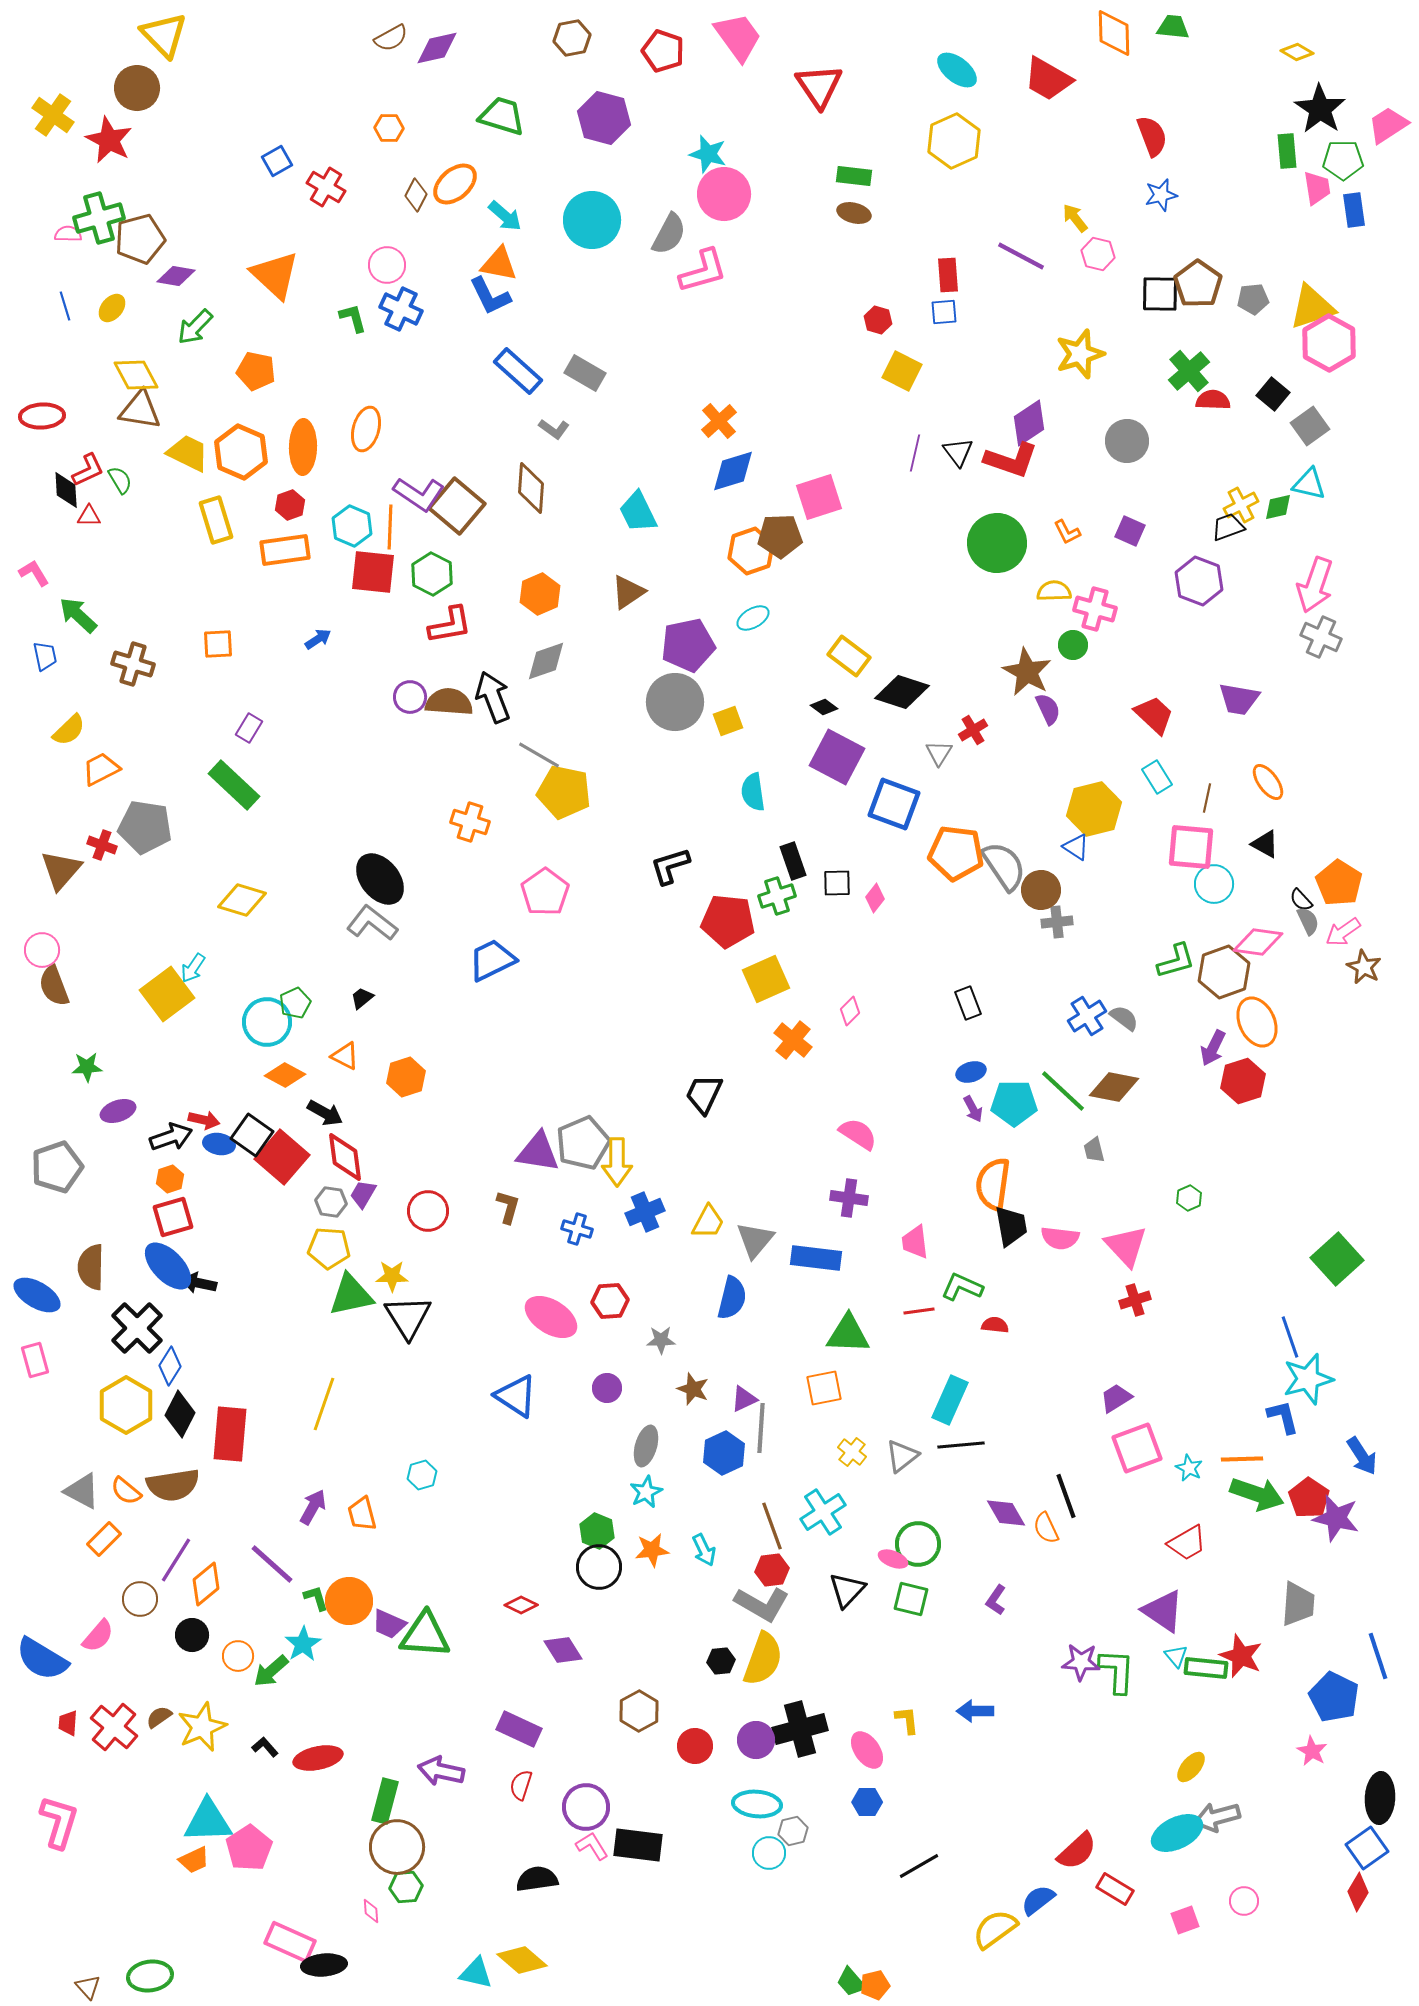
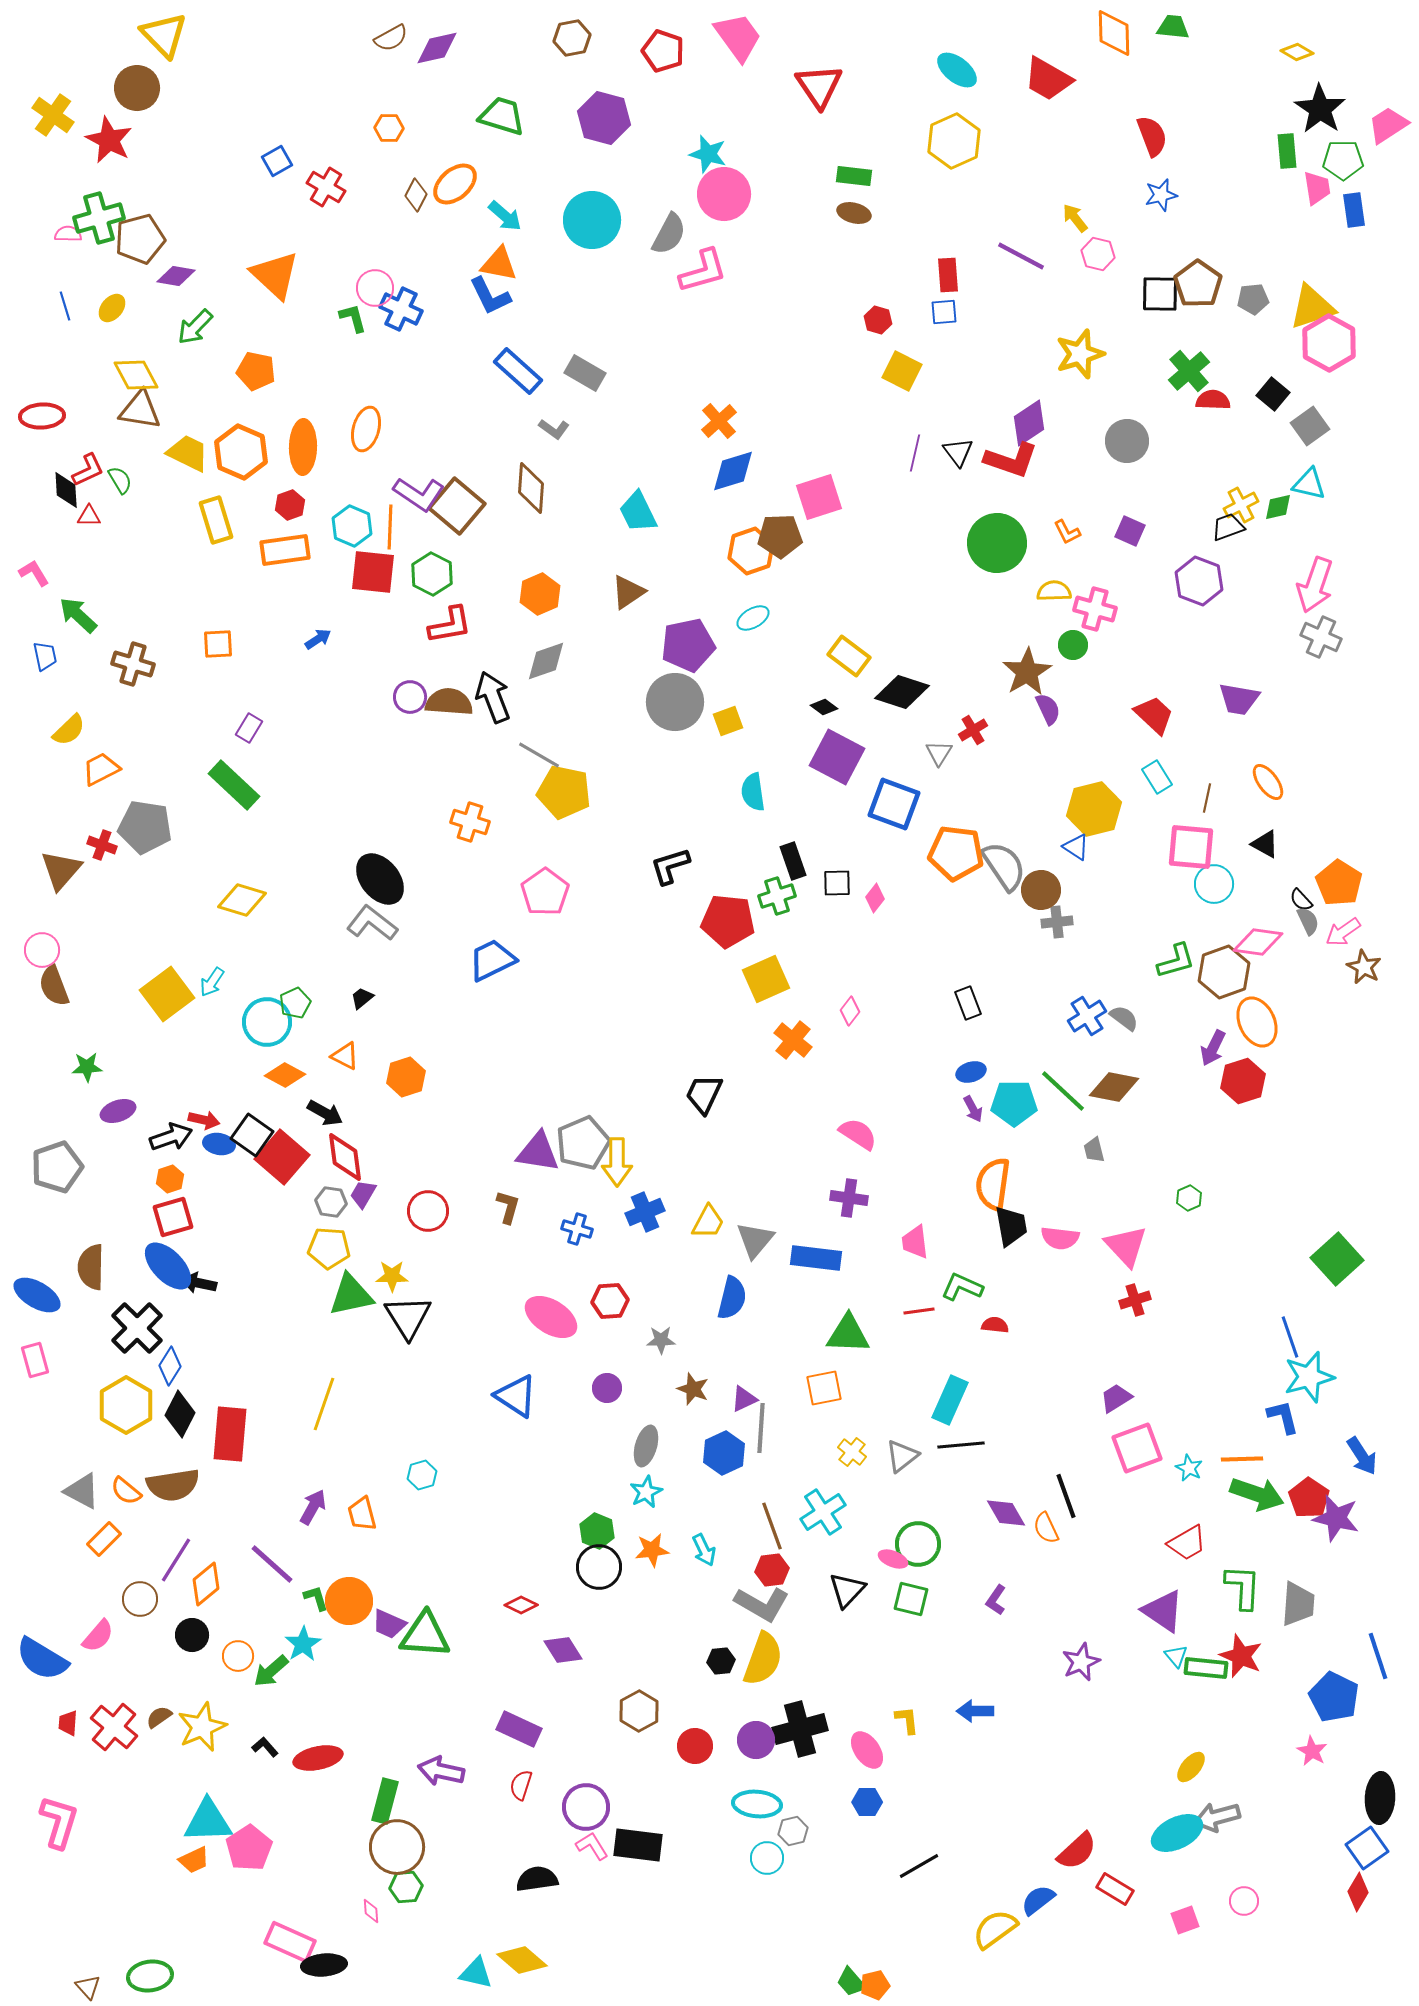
pink circle at (387, 265): moved 12 px left, 23 px down
brown star at (1027, 672): rotated 12 degrees clockwise
cyan arrow at (193, 968): moved 19 px right, 14 px down
pink diamond at (850, 1011): rotated 8 degrees counterclockwise
cyan star at (1308, 1379): moved 1 px right, 2 px up
purple star at (1081, 1662): rotated 27 degrees counterclockwise
green L-shape at (1117, 1671): moved 126 px right, 84 px up
cyan circle at (769, 1853): moved 2 px left, 5 px down
